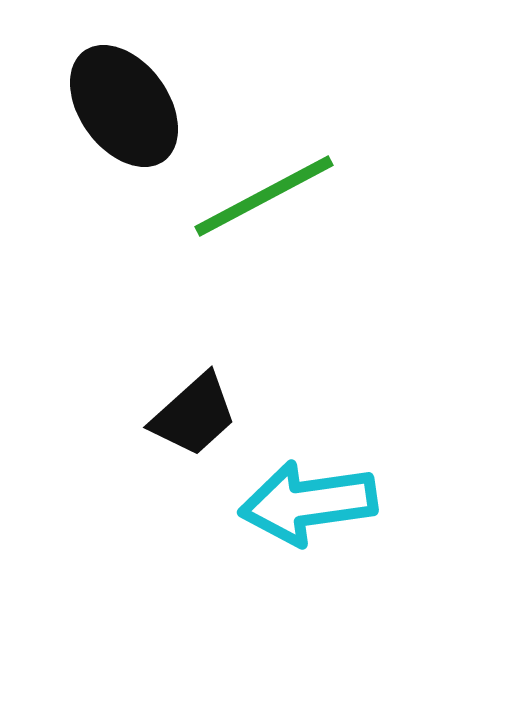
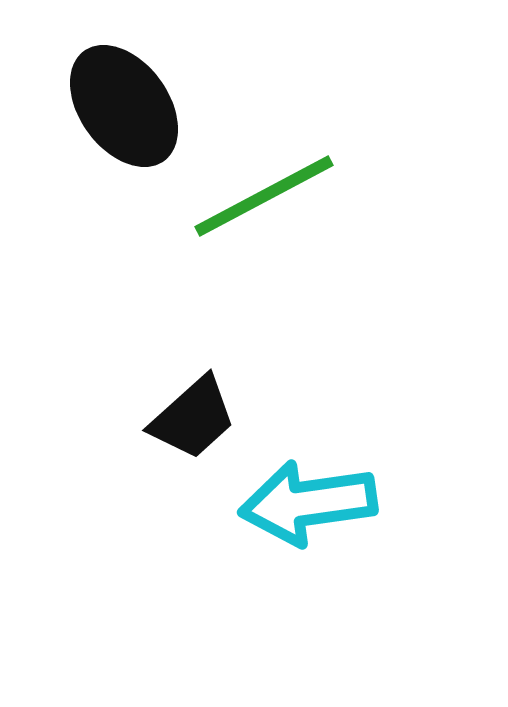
black trapezoid: moved 1 px left, 3 px down
